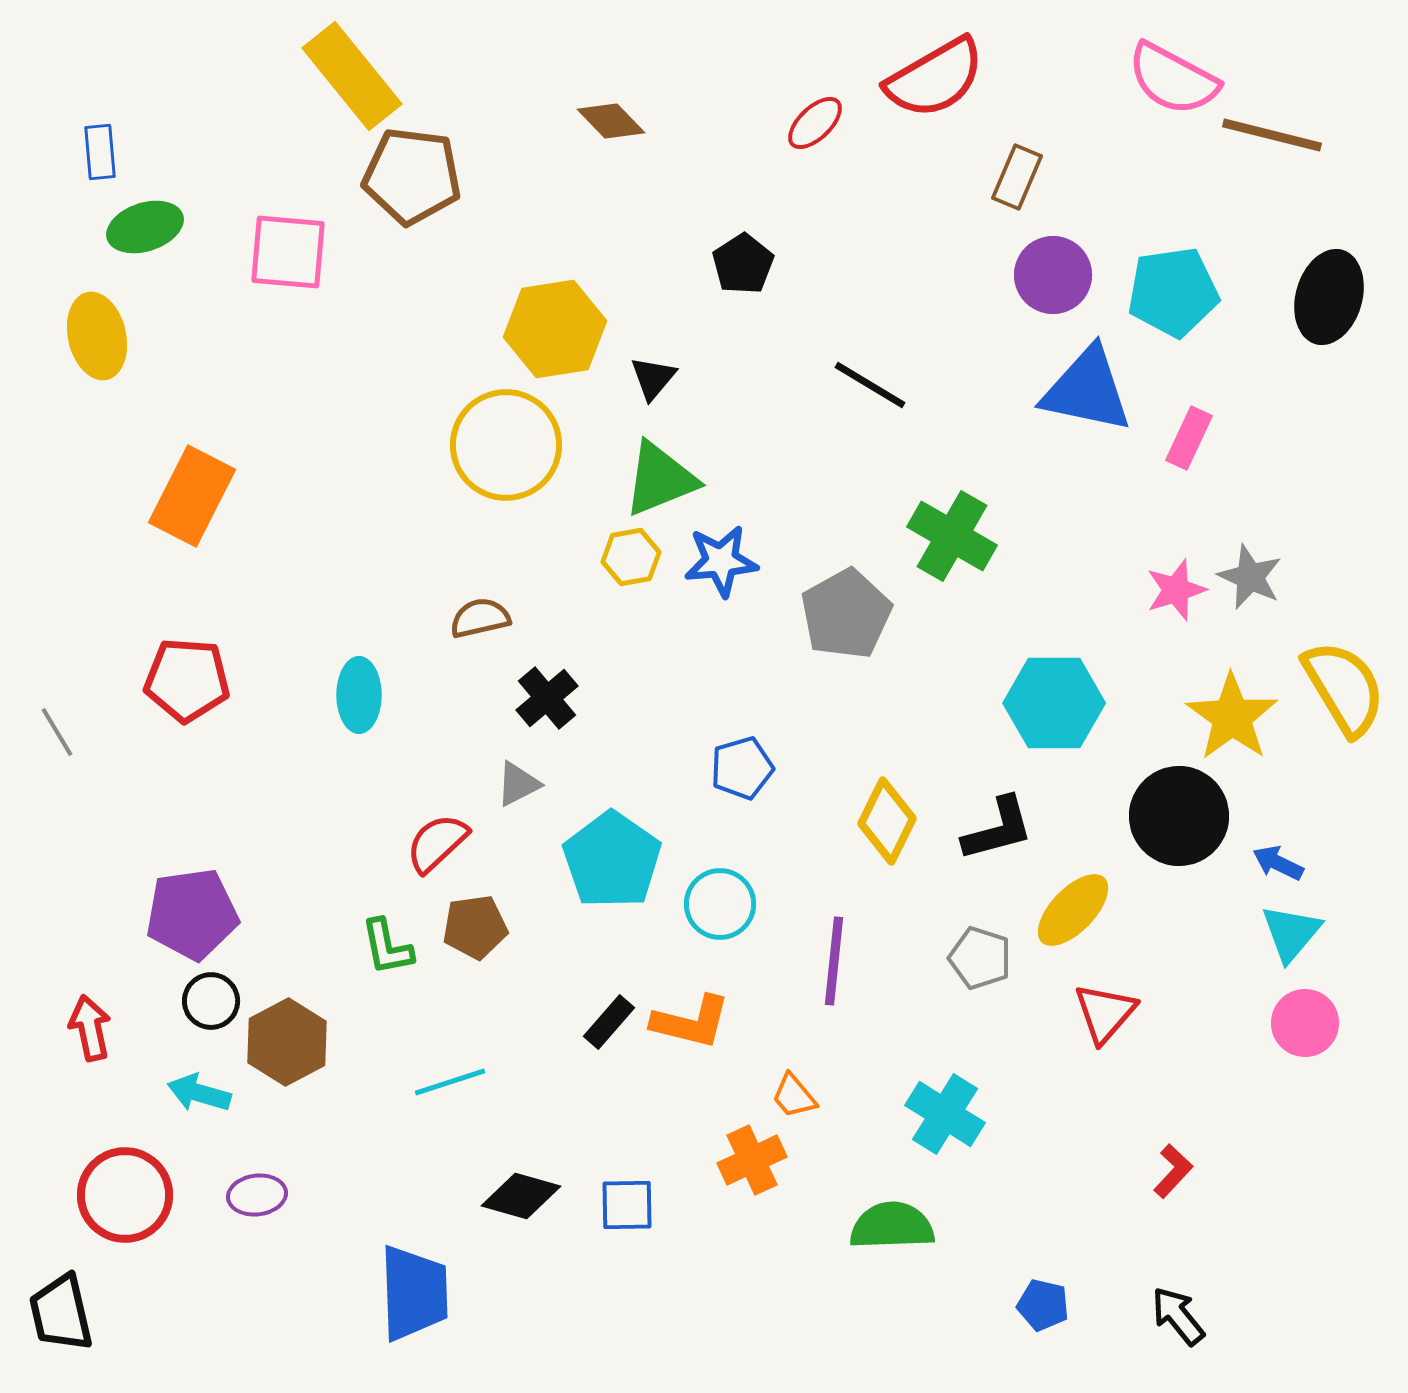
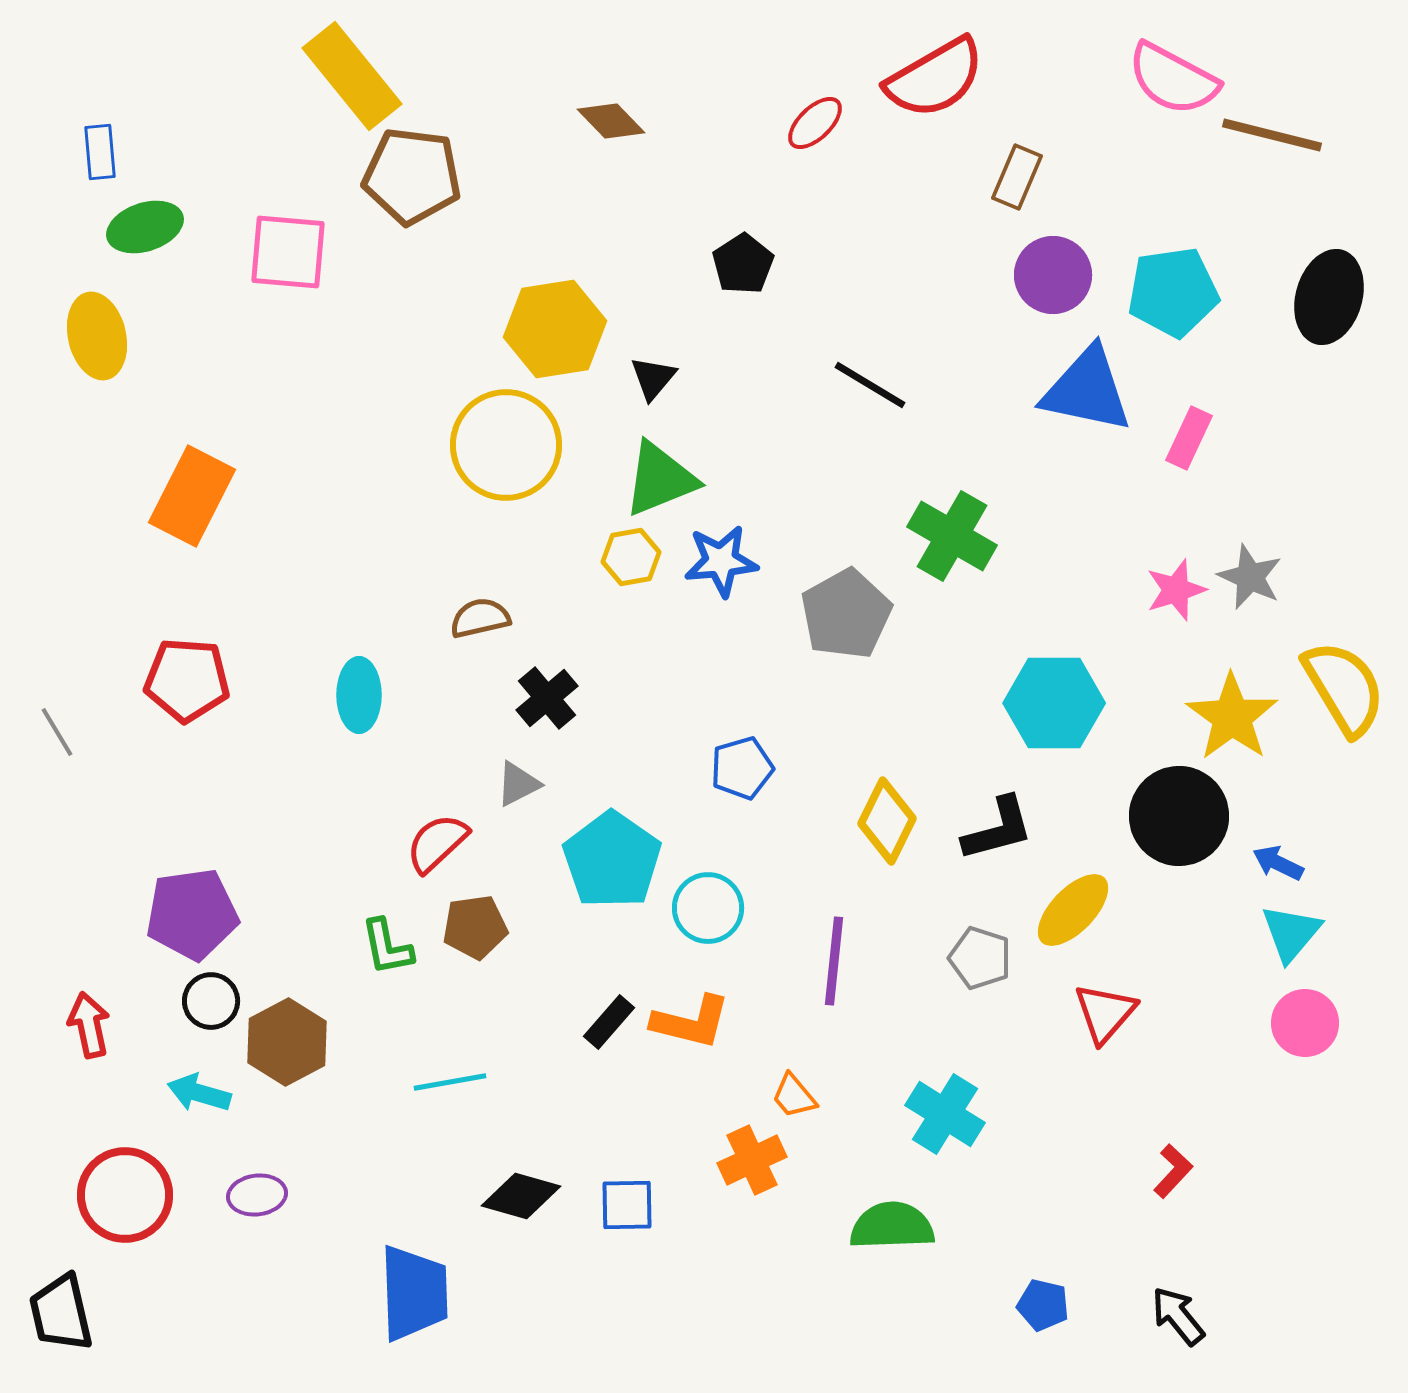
cyan circle at (720, 904): moved 12 px left, 4 px down
red arrow at (90, 1028): moved 1 px left, 3 px up
cyan line at (450, 1082): rotated 8 degrees clockwise
